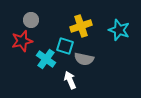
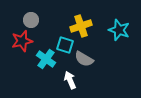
cyan square: moved 1 px up
gray semicircle: rotated 18 degrees clockwise
